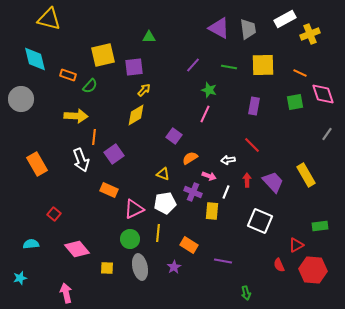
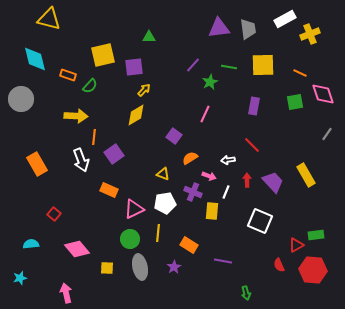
purple triangle at (219, 28): rotated 35 degrees counterclockwise
green star at (209, 90): moved 1 px right, 8 px up; rotated 28 degrees clockwise
green rectangle at (320, 226): moved 4 px left, 9 px down
